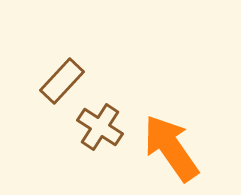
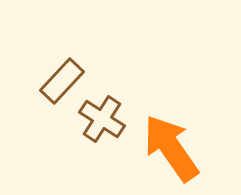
brown cross: moved 2 px right, 8 px up
